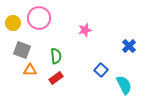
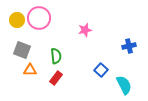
yellow circle: moved 4 px right, 3 px up
blue cross: rotated 32 degrees clockwise
red rectangle: rotated 16 degrees counterclockwise
